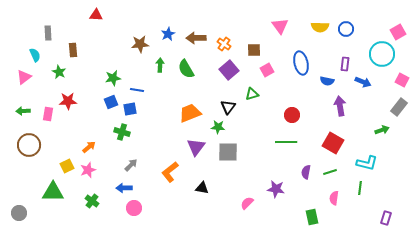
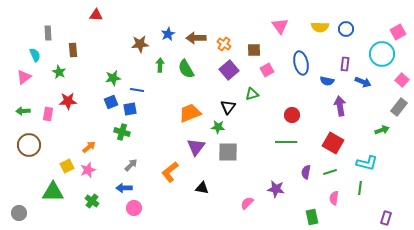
pink square at (402, 80): rotated 16 degrees clockwise
